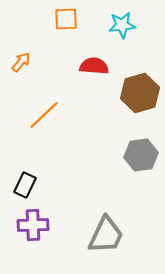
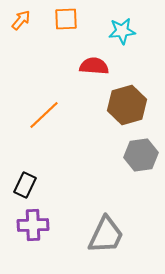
cyan star: moved 6 px down
orange arrow: moved 42 px up
brown hexagon: moved 13 px left, 12 px down
